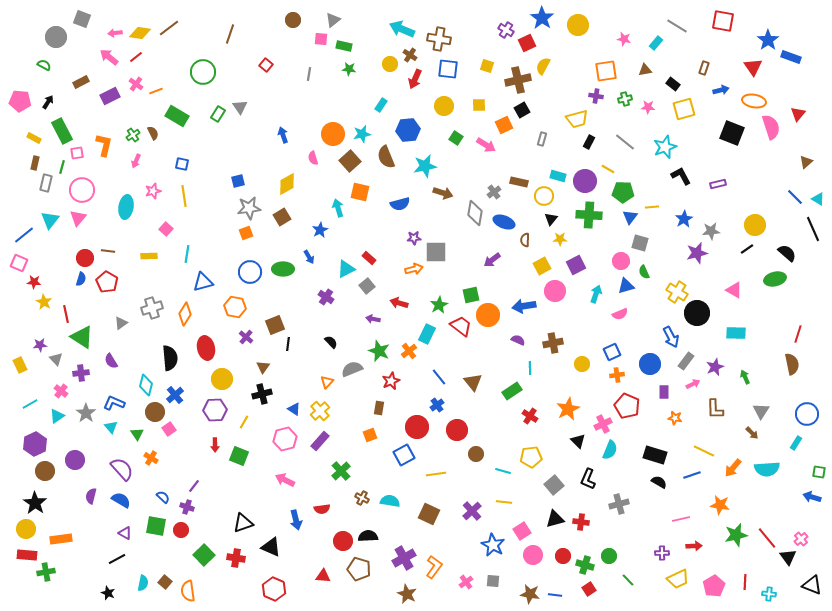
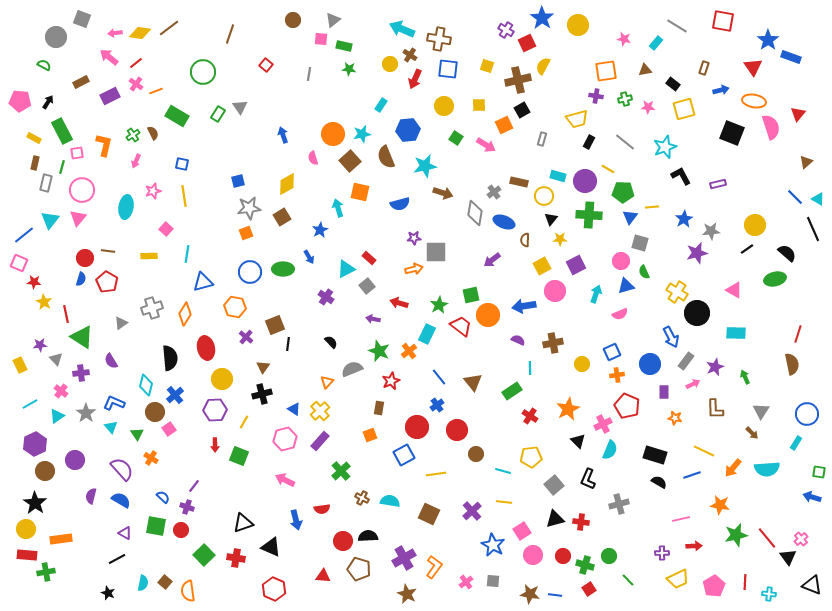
red line at (136, 57): moved 6 px down
